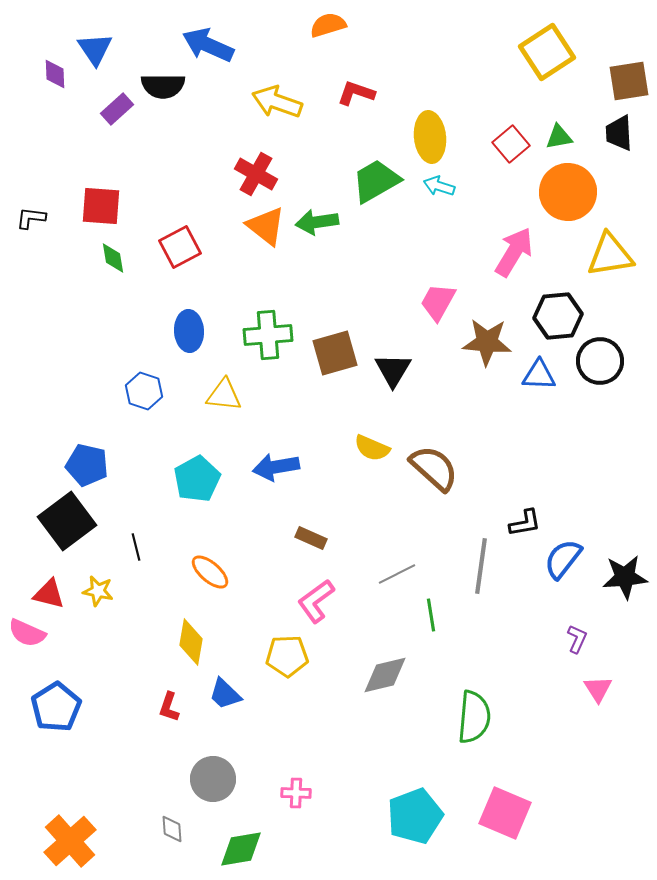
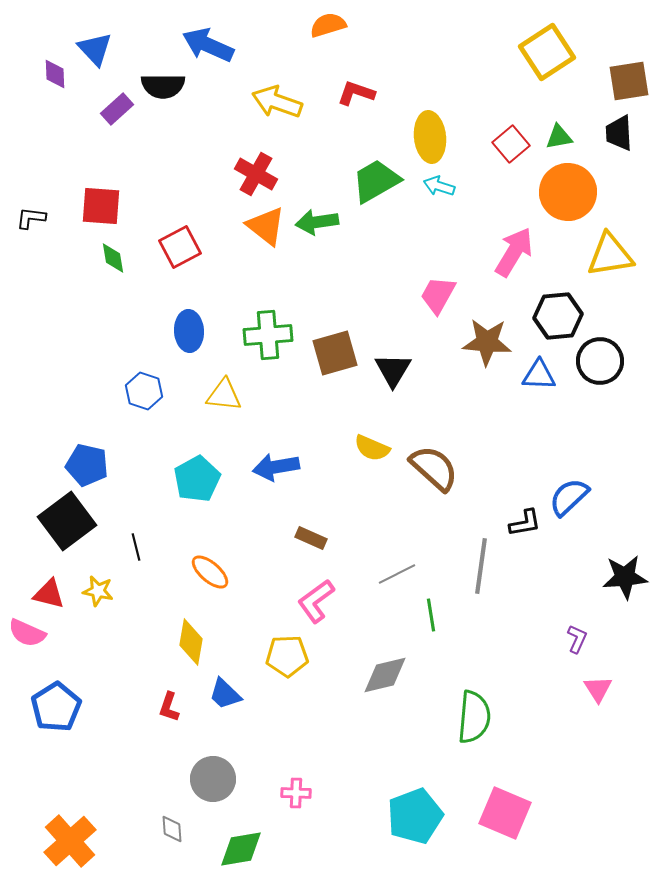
blue triangle at (95, 49): rotated 9 degrees counterclockwise
pink trapezoid at (438, 302): moved 7 px up
blue semicircle at (563, 559): moved 6 px right, 62 px up; rotated 9 degrees clockwise
